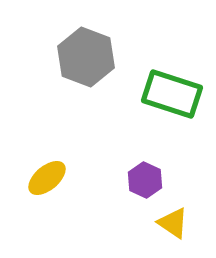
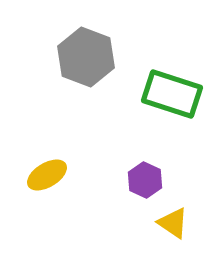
yellow ellipse: moved 3 px up; rotated 9 degrees clockwise
